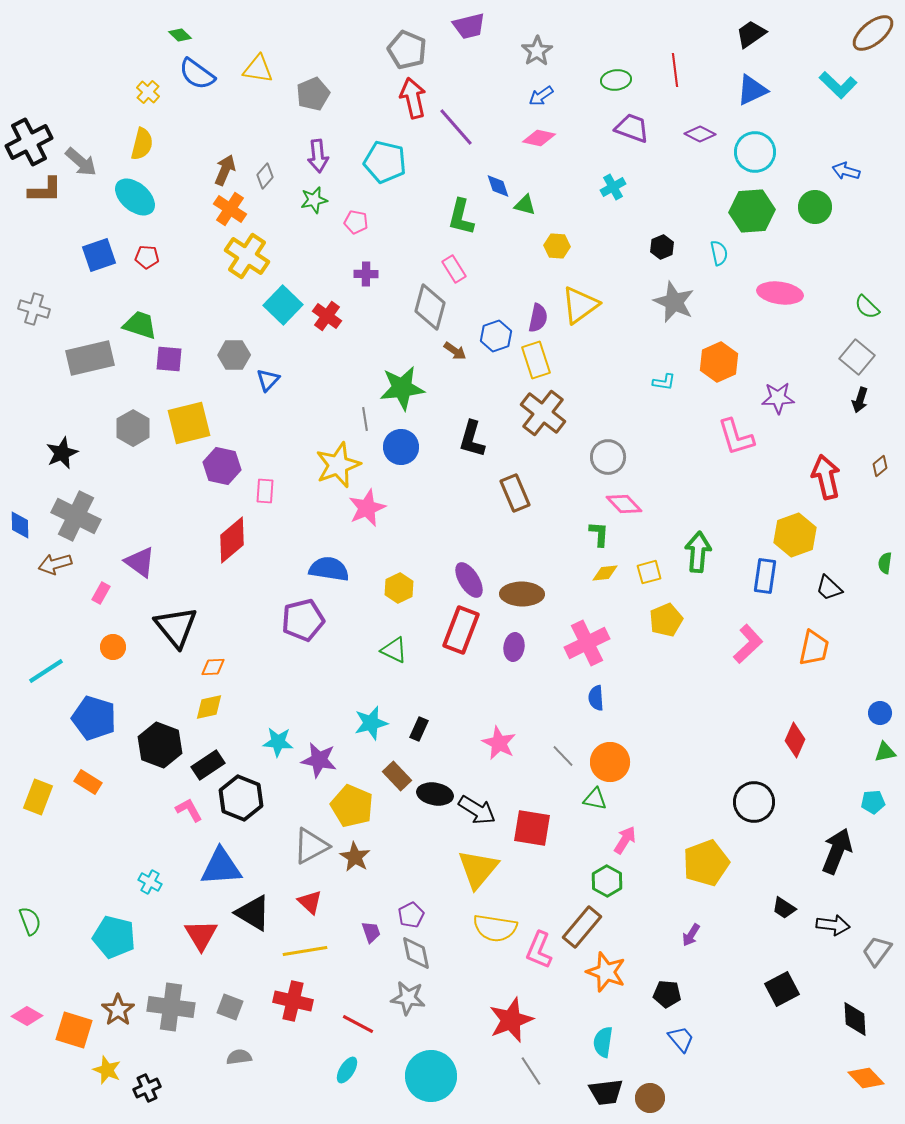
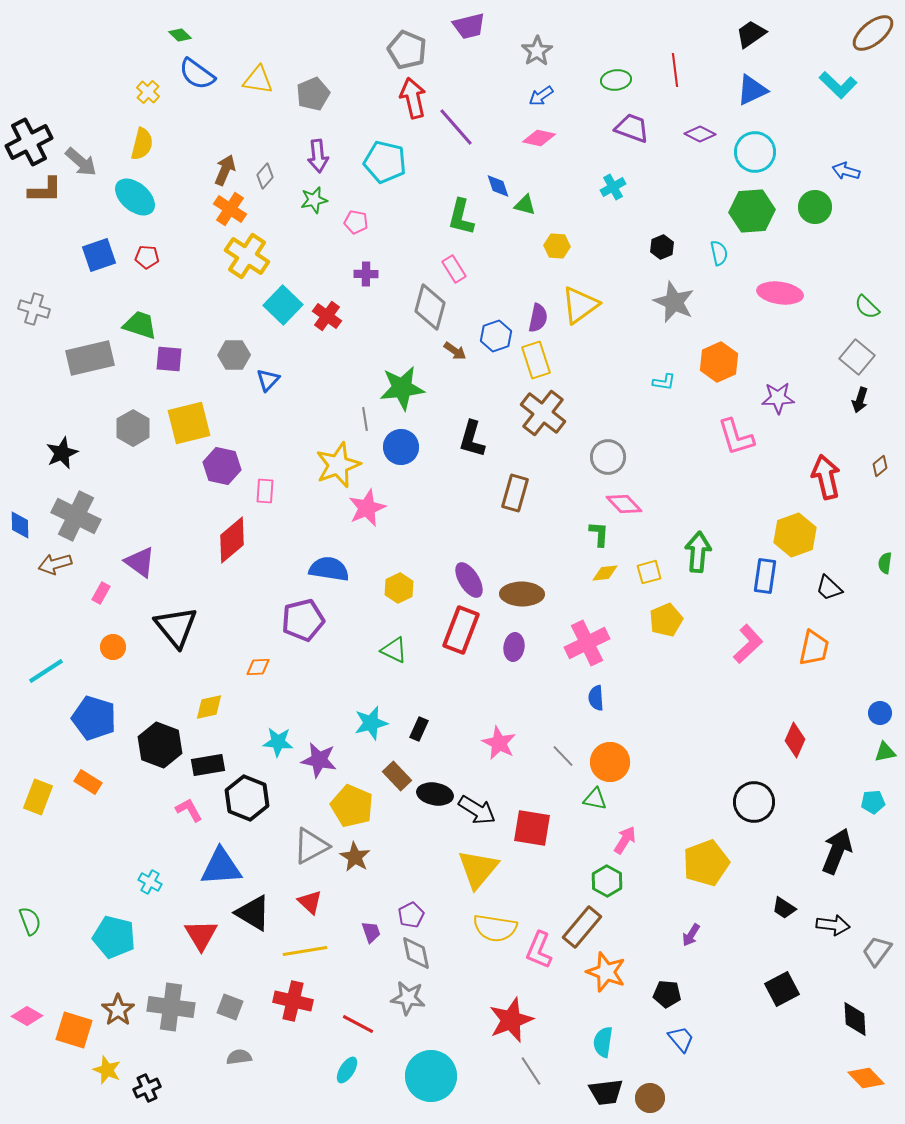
yellow triangle at (258, 69): moved 11 px down
brown rectangle at (515, 493): rotated 39 degrees clockwise
orange diamond at (213, 667): moved 45 px right
black rectangle at (208, 765): rotated 24 degrees clockwise
black hexagon at (241, 798): moved 6 px right
